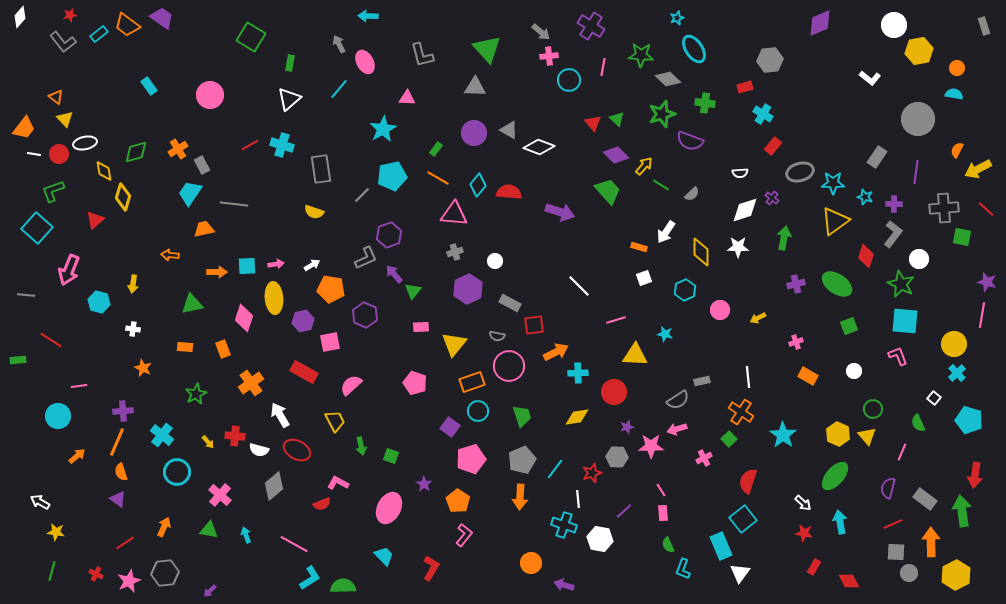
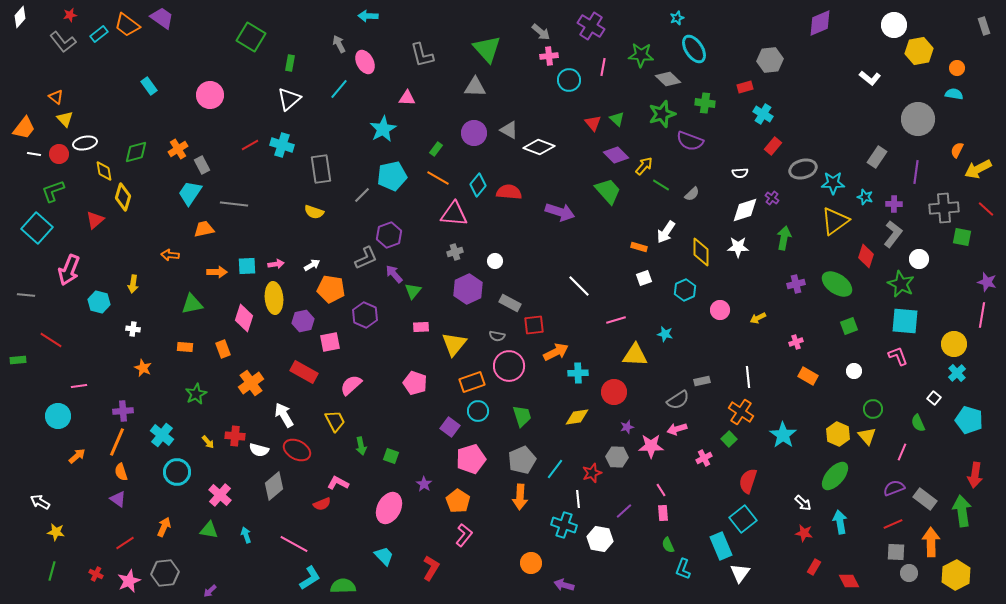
gray ellipse at (800, 172): moved 3 px right, 3 px up
white arrow at (280, 415): moved 4 px right
purple semicircle at (888, 488): moved 6 px right; rotated 55 degrees clockwise
